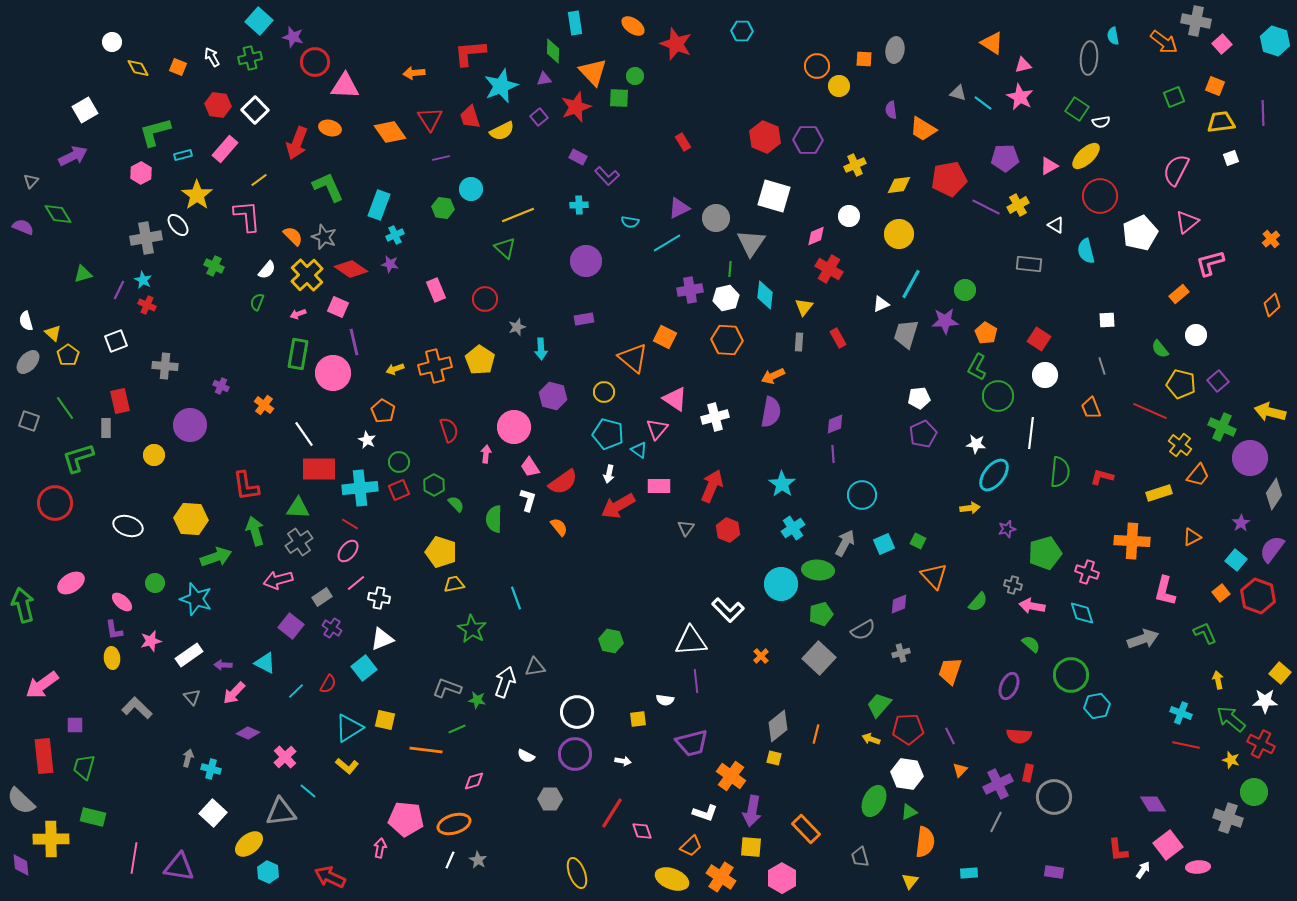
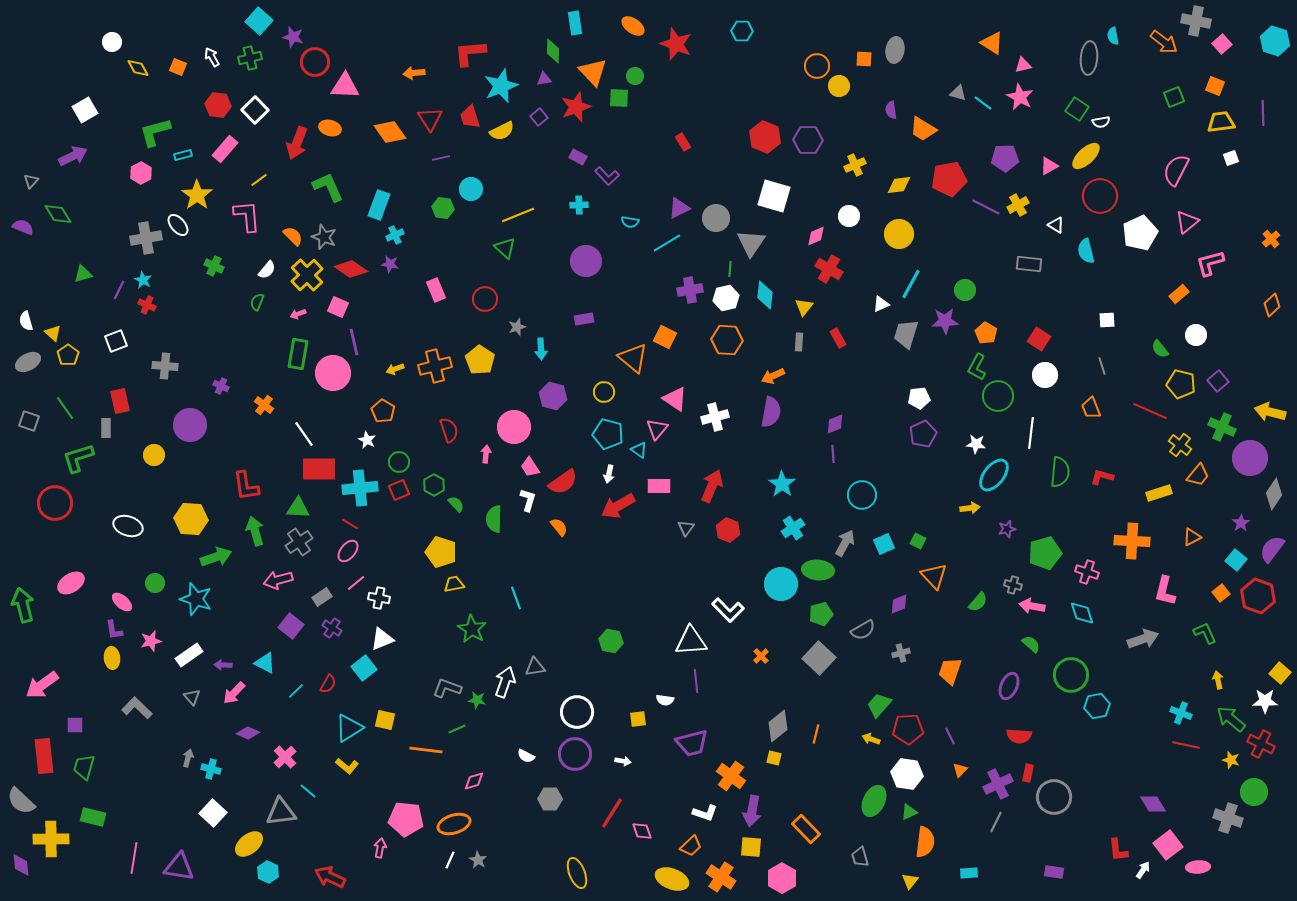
gray ellipse at (28, 362): rotated 20 degrees clockwise
